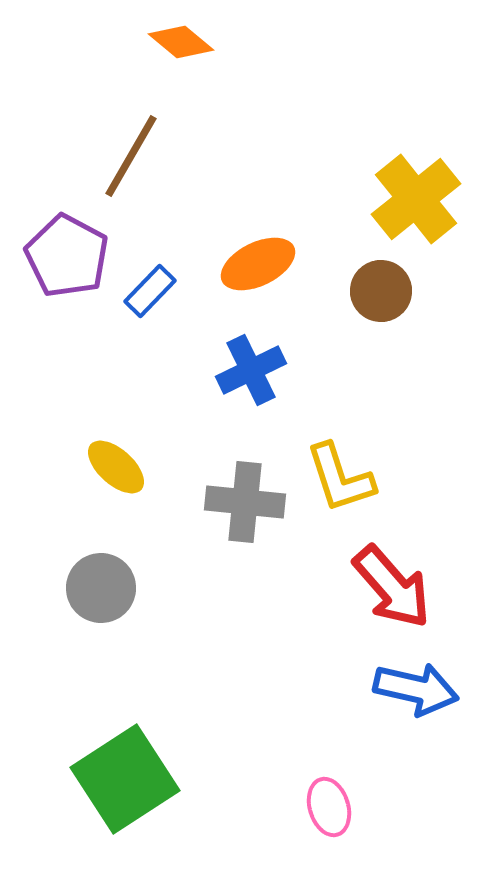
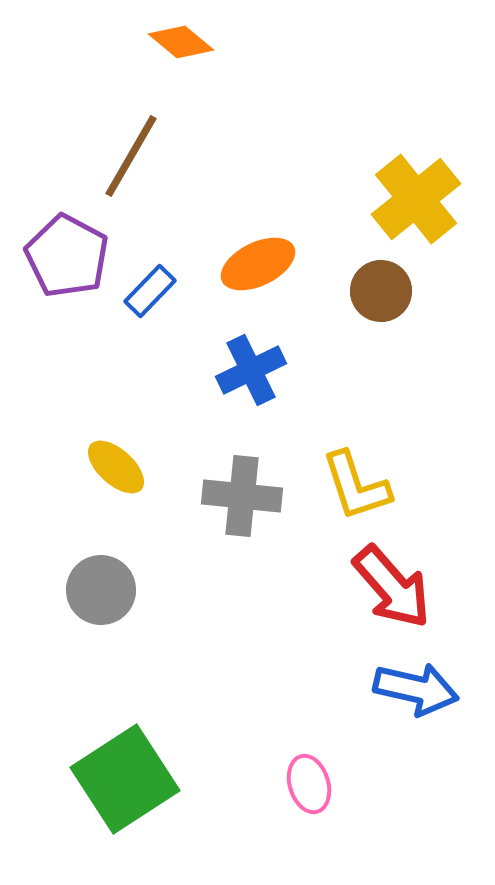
yellow L-shape: moved 16 px right, 8 px down
gray cross: moved 3 px left, 6 px up
gray circle: moved 2 px down
pink ellipse: moved 20 px left, 23 px up
